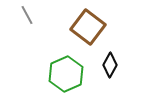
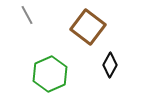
green hexagon: moved 16 px left
